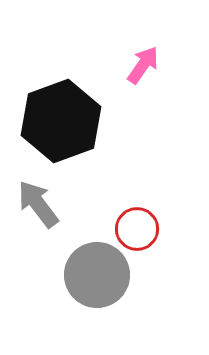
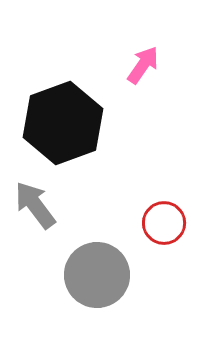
black hexagon: moved 2 px right, 2 px down
gray arrow: moved 3 px left, 1 px down
red circle: moved 27 px right, 6 px up
